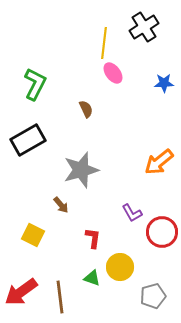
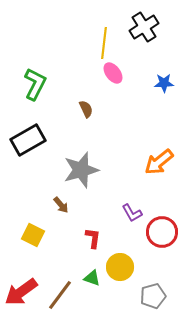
brown line: moved 2 px up; rotated 44 degrees clockwise
